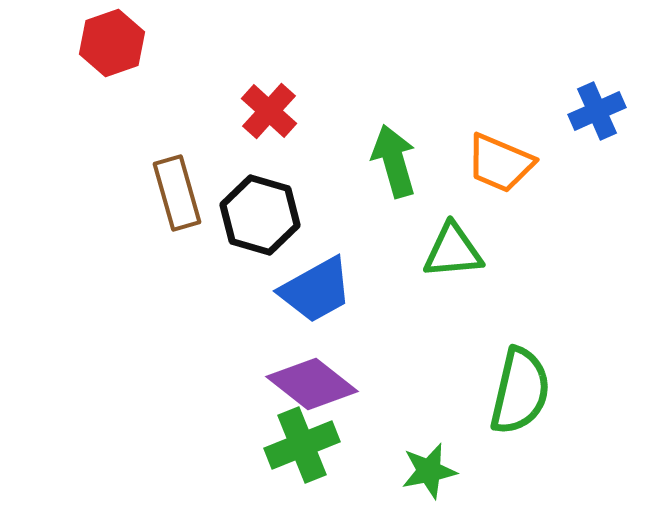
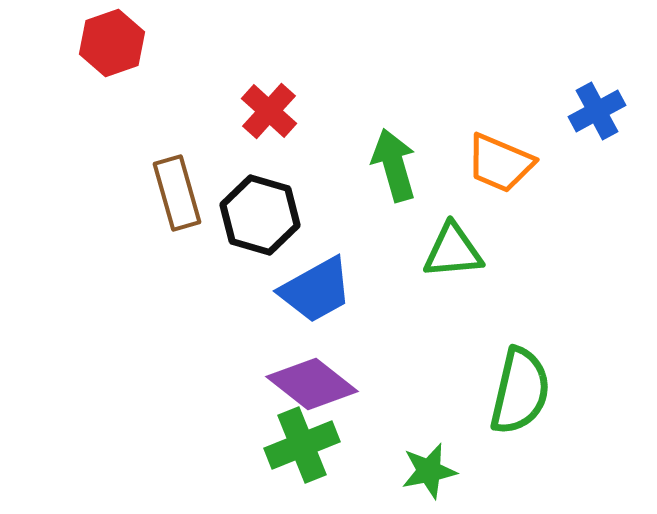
blue cross: rotated 4 degrees counterclockwise
green arrow: moved 4 px down
